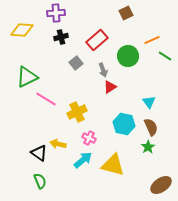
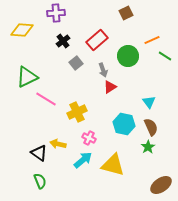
black cross: moved 2 px right, 4 px down; rotated 24 degrees counterclockwise
